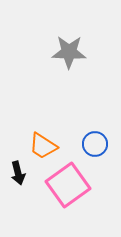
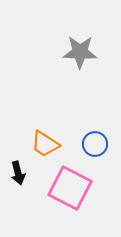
gray star: moved 11 px right
orange trapezoid: moved 2 px right, 2 px up
pink square: moved 2 px right, 3 px down; rotated 27 degrees counterclockwise
